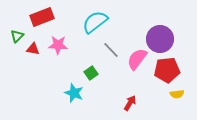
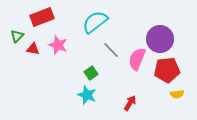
pink star: rotated 18 degrees clockwise
pink semicircle: rotated 15 degrees counterclockwise
cyan star: moved 13 px right, 2 px down
